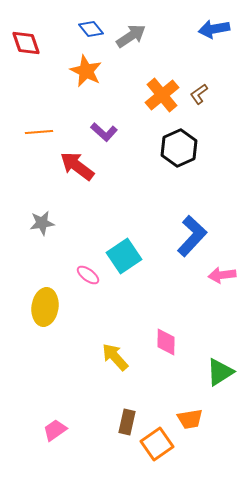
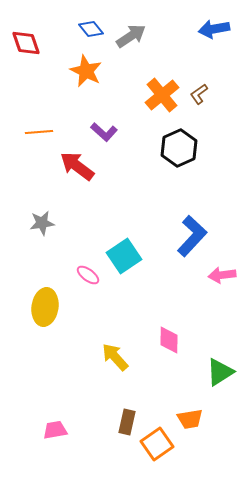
pink diamond: moved 3 px right, 2 px up
pink trapezoid: rotated 25 degrees clockwise
